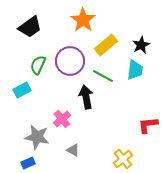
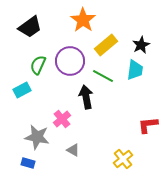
blue rectangle: rotated 40 degrees clockwise
